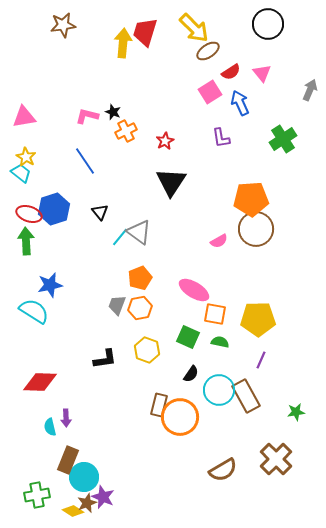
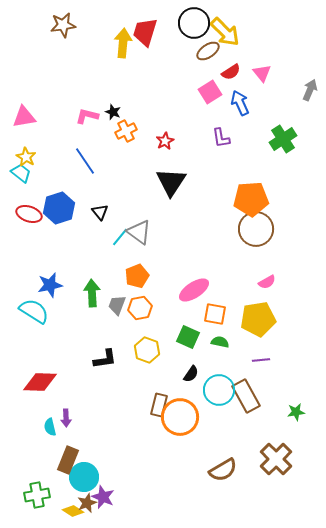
black circle at (268, 24): moved 74 px left, 1 px up
yellow arrow at (194, 28): moved 31 px right, 4 px down
blue hexagon at (54, 209): moved 5 px right, 1 px up
green arrow at (26, 241): moved 66 px right, 52 px down
pink semicircle at (219, 241): moved 48 px right, 41 px down
orange pentagon at (140, 278): moved 3 px left, 2 px up
pink ellipse at (194, 290): rotated 64 degrees counterclockwise
yellow pentagon at (258, 319): rotated 8 degrees counterclockwise
purple line at (261, 360): rotated 60 degrees clockwise
